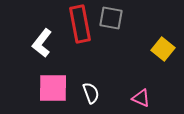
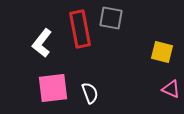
red rectangle: moved 5 px down
yellow square: moved 1 px left, 3 px down; rotated 25 degrees counterclockwise
pink square: rotated 8 degrees counterclockwise
white semicircle: moved 1 px left
pink triangle: moved 30 px right, 9 px up
